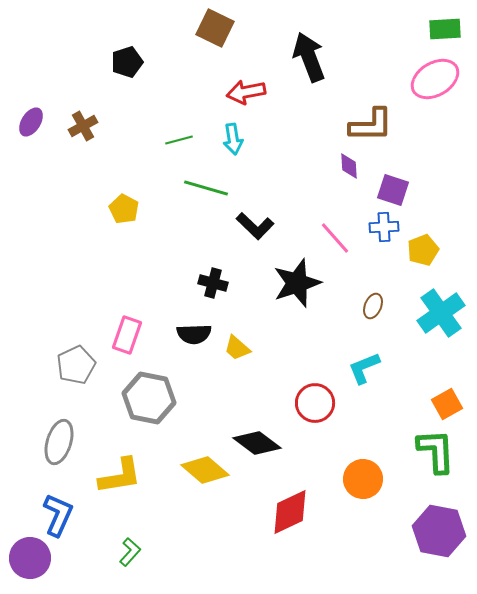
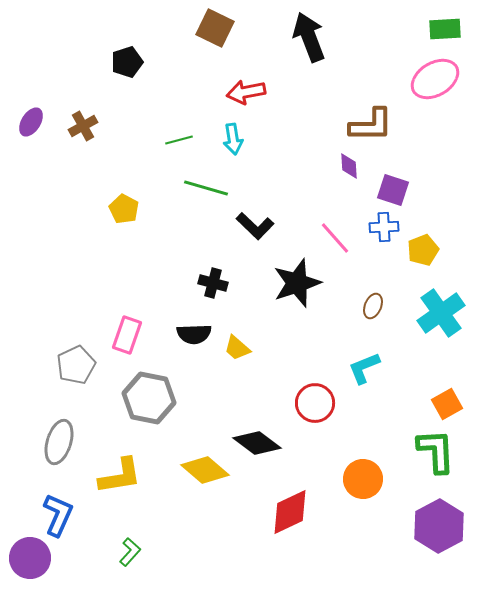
black arrow at (309, 57): moved 20 px up
purple hexagon at (439, 531): moved 5 px up; rotated 21 degrees clockwise
